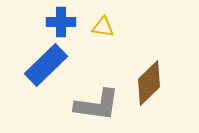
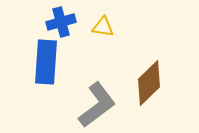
blue cross: rotated 16 degrees counterclockwise
blue rectangle: moved 3 px up; rotated 42 degrees counterclockwise
gray L-shape: rotated 45 degrees counterclockwise
